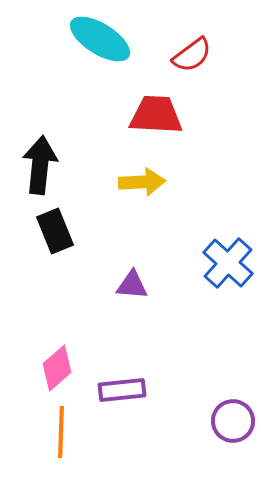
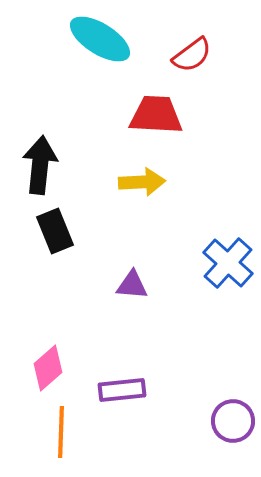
pink diamond: moved 9 px left
